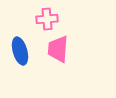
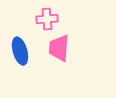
pink trapezoid: moved 1 px right, 1 px up
